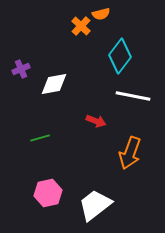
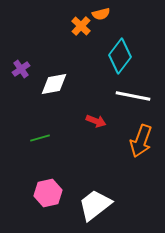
purple cross: rotated 12 degrees counterclockwise
orange arrow: moved 11 px right, 12 px up
